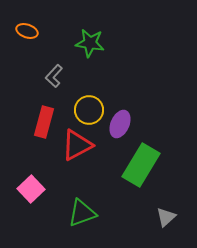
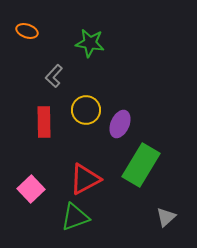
yellow circle: moved 3 px left
red rectangle: rotated 16 degrees counterclockwise
red triangle: moved 8 px right, 34 px down
green triangle: moved 7 px left, 4 px down
